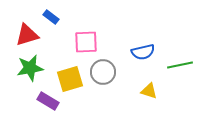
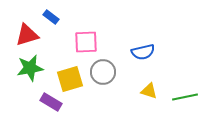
green line: moved 5 px right, 32 px down
purple rectangle: moved 3 px right, 1 px down
